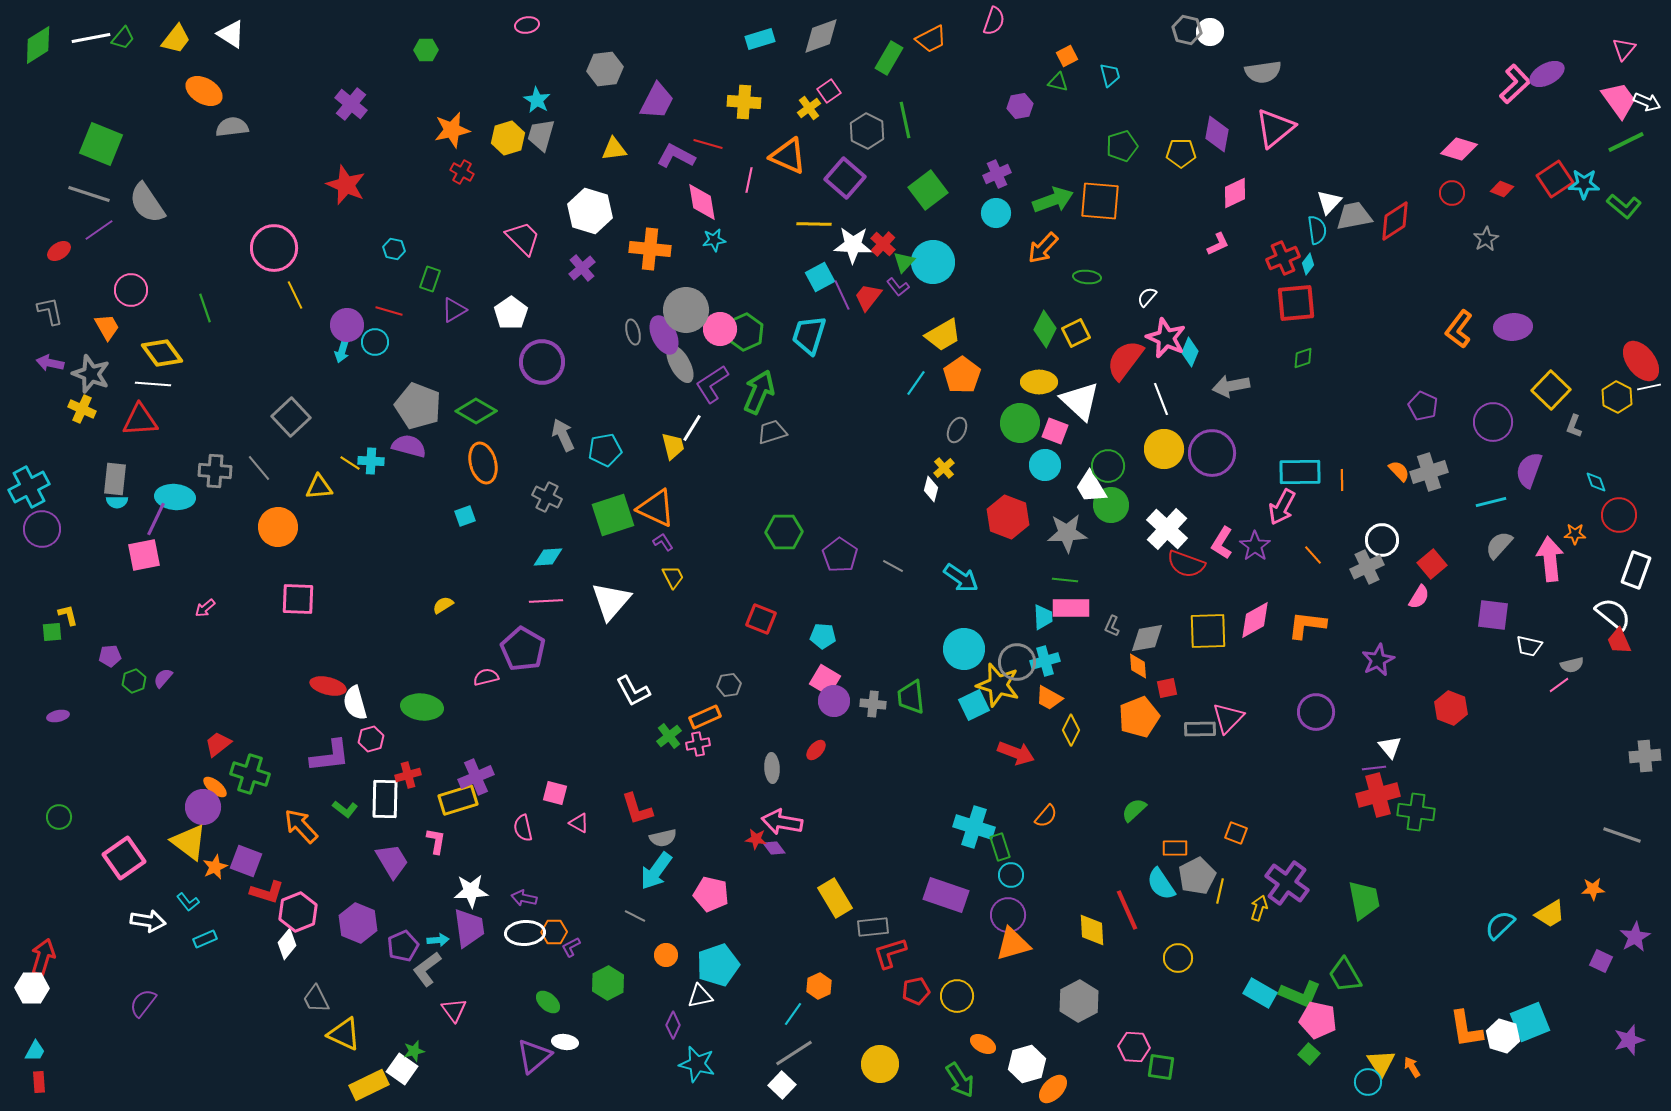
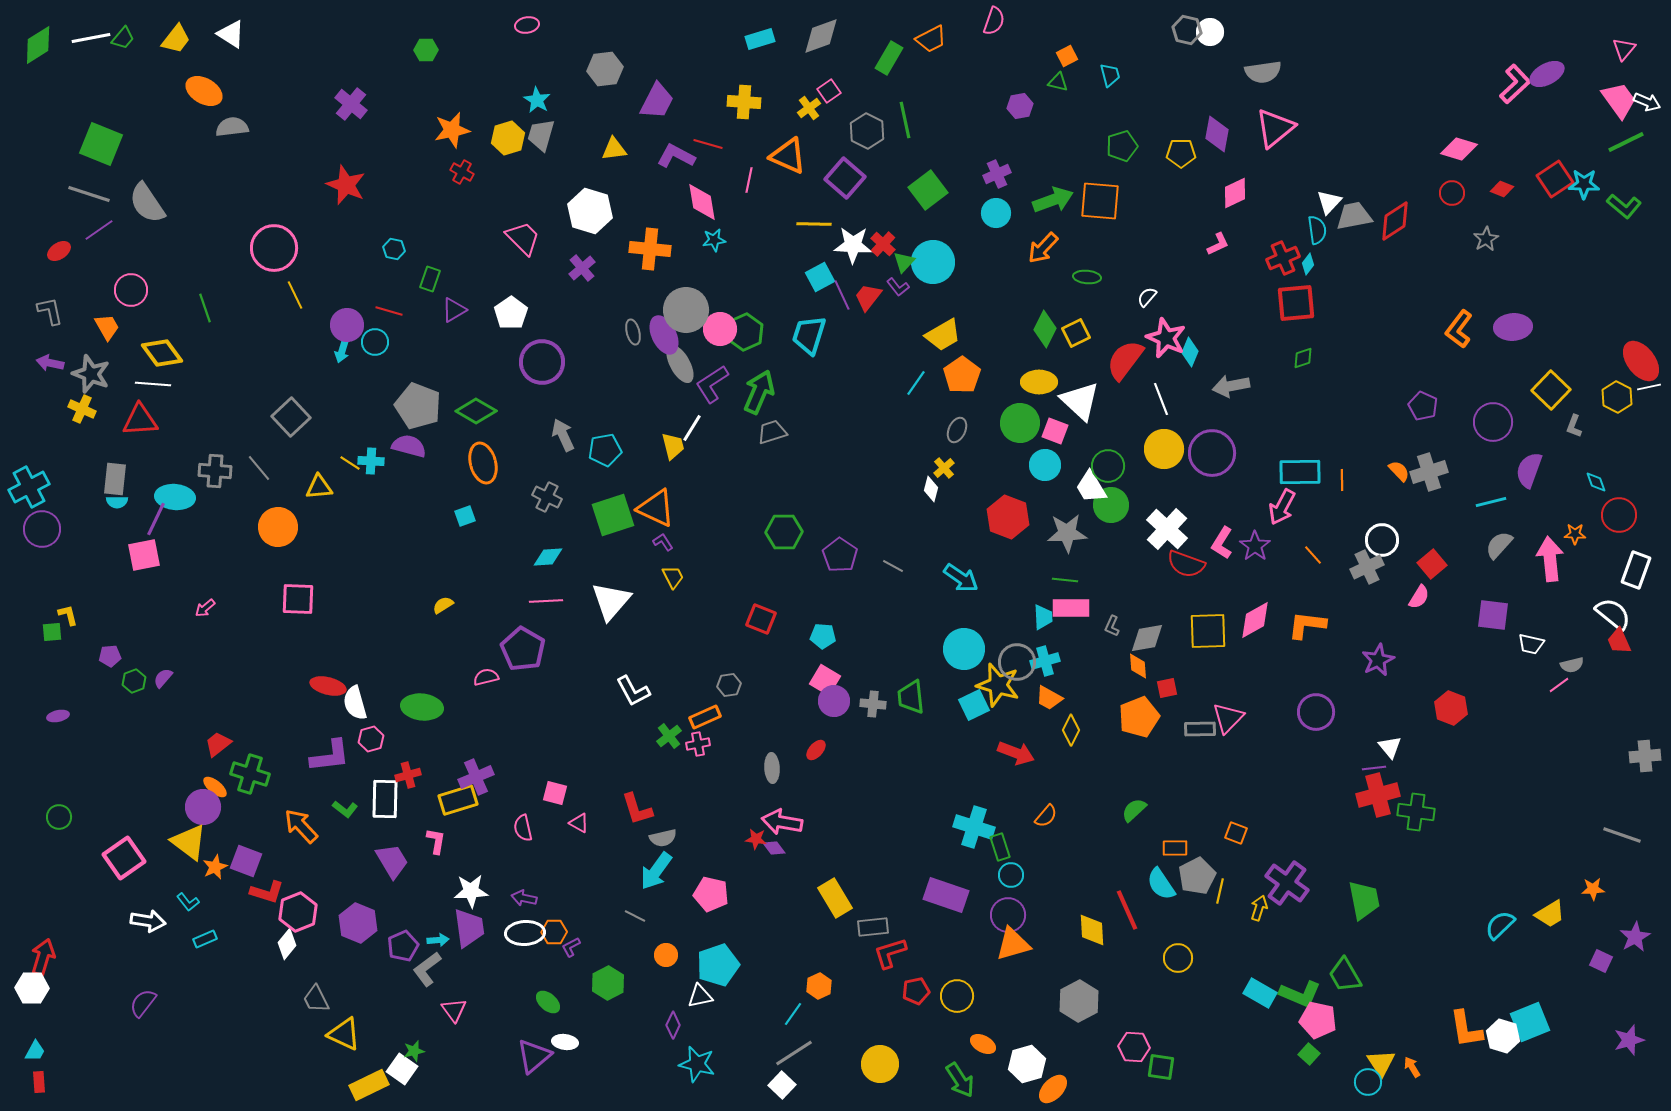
white trapezoid at (1529, 646): moved 2 px right, 2 px up
